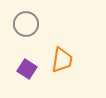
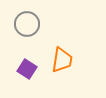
gray circle: moved 1 px right
